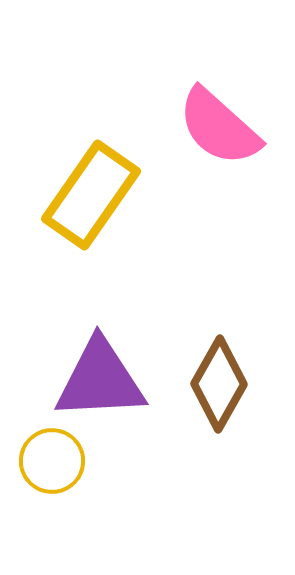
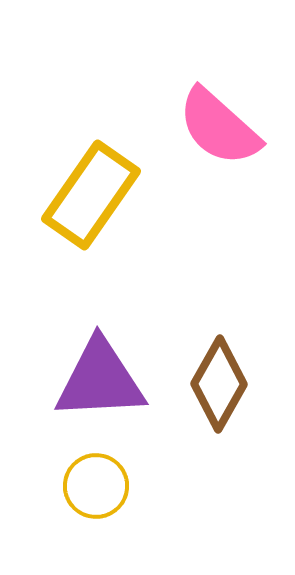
yellow circle: moved 44 px right, 25 px down
